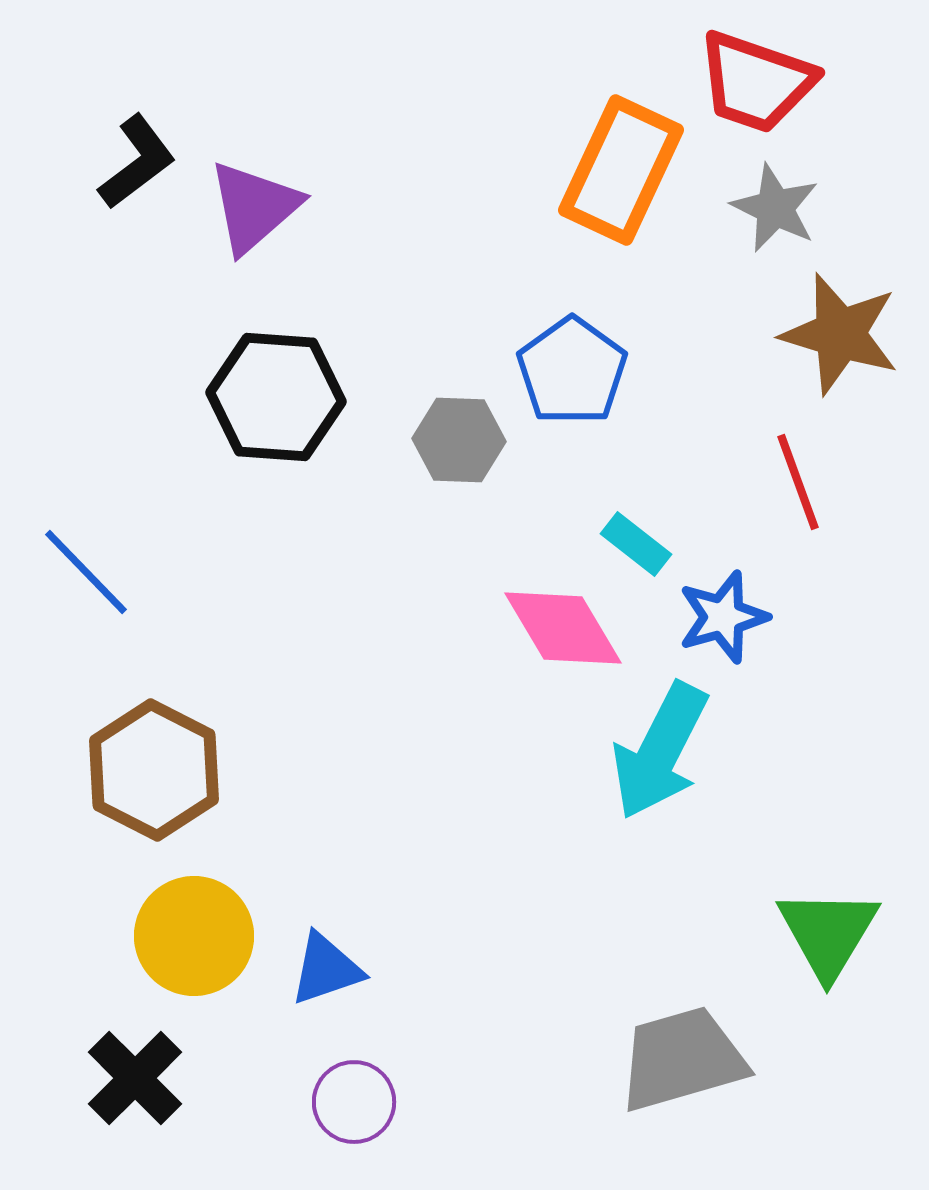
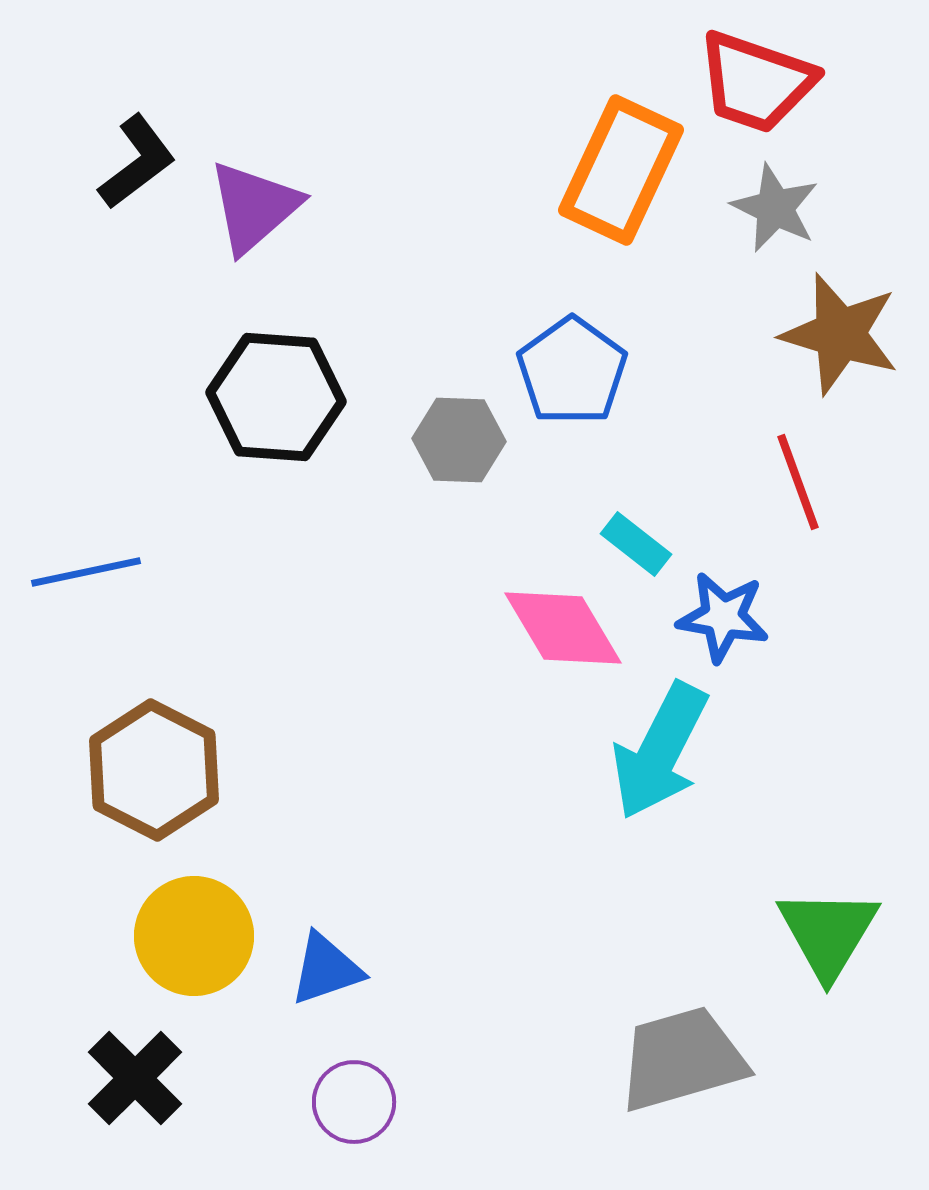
blue line: rotated 58 degrees counterclockwise
blue star: rotated 26 degrees clockwise
